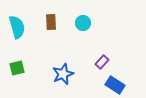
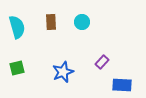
cyan circle: moved 1 px left, 1 px up
blue star: moved 2 px up
blue rectangle: moved 7 px right; rotated 30 degrees counterclockwise
